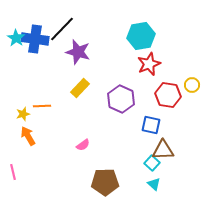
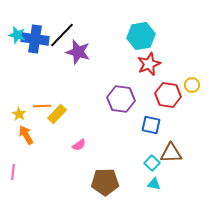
black line: moved 6 px down
cyan star: moved 1 px right, 3 px up; rotated 18 degrees counterclockwise
yellow rectangle: moved 23 px left, 26 px down
purple hexagon: rotated 16 degrees counterclockwise
yellow star: moved 4 px left; rotated 24 degrees counterclockwise
orange arrow: moved 2 px left, 1 px up
pink semicircle: moved 4 px left
brown triangle: moved 8 px right, 3 px down
pink line: rotated 21 degrees clockwise
cyan triangle: rotated 32 degrees counterclockwise
